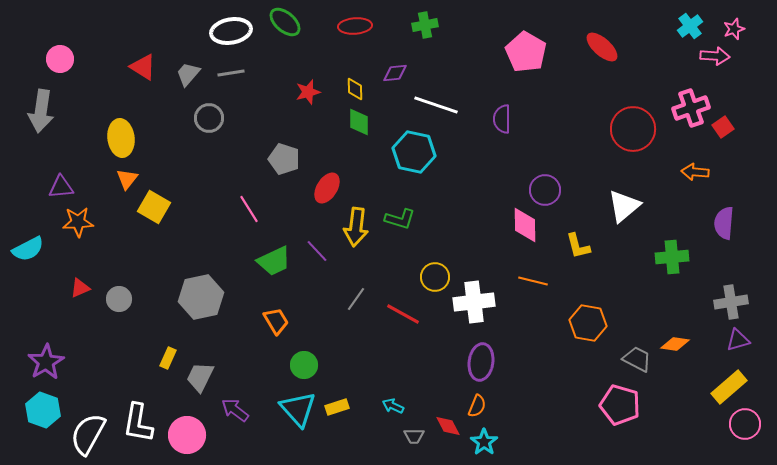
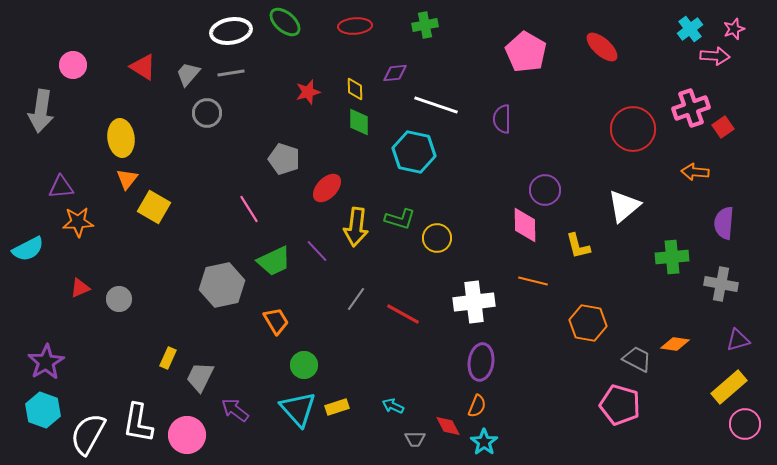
cyan cross at (690, 26): moved 3 px down
pink circle at (60, 59): moved 13 px right, 6 px down
gray circle at (209, 118): moved 2 px left, 5 px up
red ellipse at (327, 188): rotated 12 degrees clockwise
yellow circle at (435, 277): moved 2 px right, 39 px up
gray hexagon at (201, 297): moved 21 px right, 12 px up
gray cross at (731, 302): moved 10 px left, 18 px up; rotated 20 degrees clockwise
gray trapezoid at (414, 436): moved 1 px right, 3 px down
